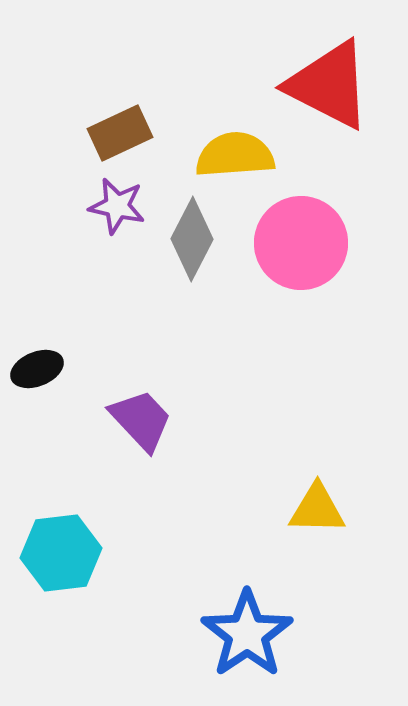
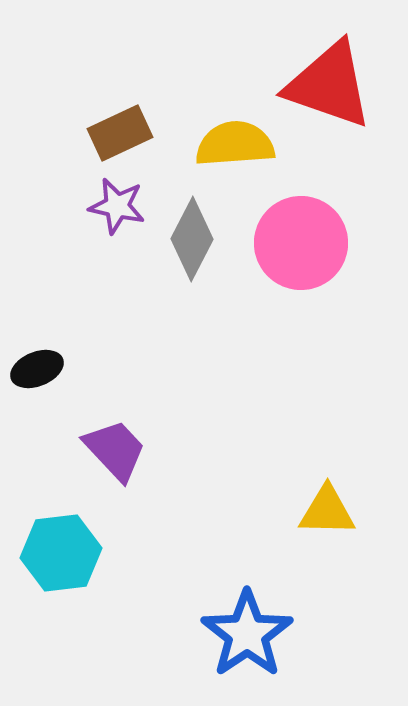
red triangle: rotated 8 degrees counterclockwise
yellow semicircle: moved 11 px up
purple trapezoid: moved 26 px left, 30 px down
yellow triangle: moved 10 px right, 2 px down
